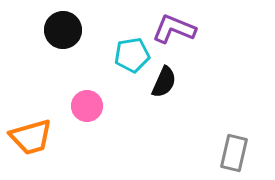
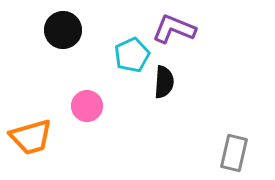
cyan pentagon: rotated 16 degrees counterclockwise
black semicircle: rotated 20 degrees counterclockwise
